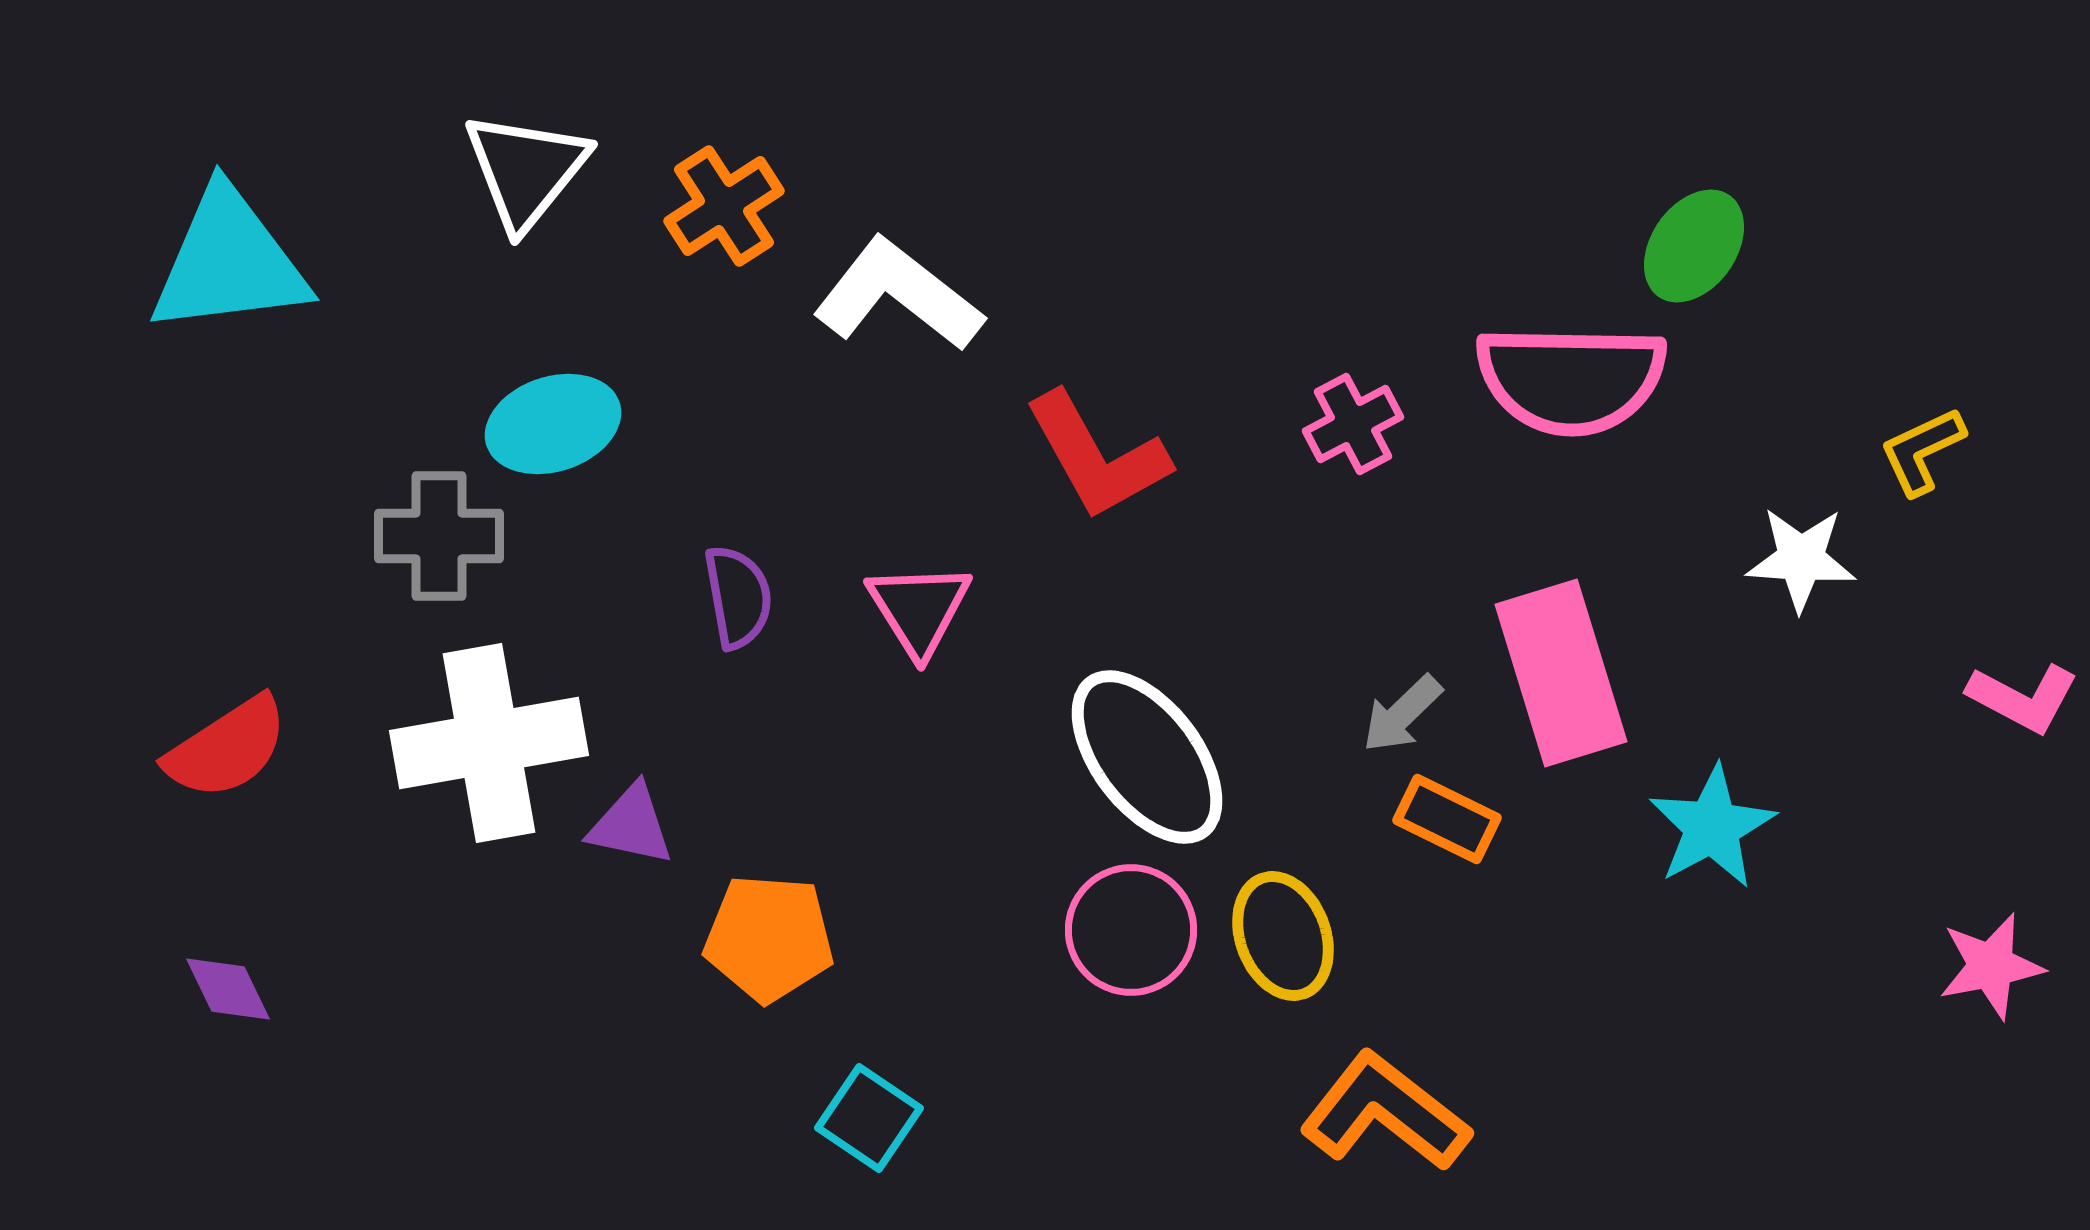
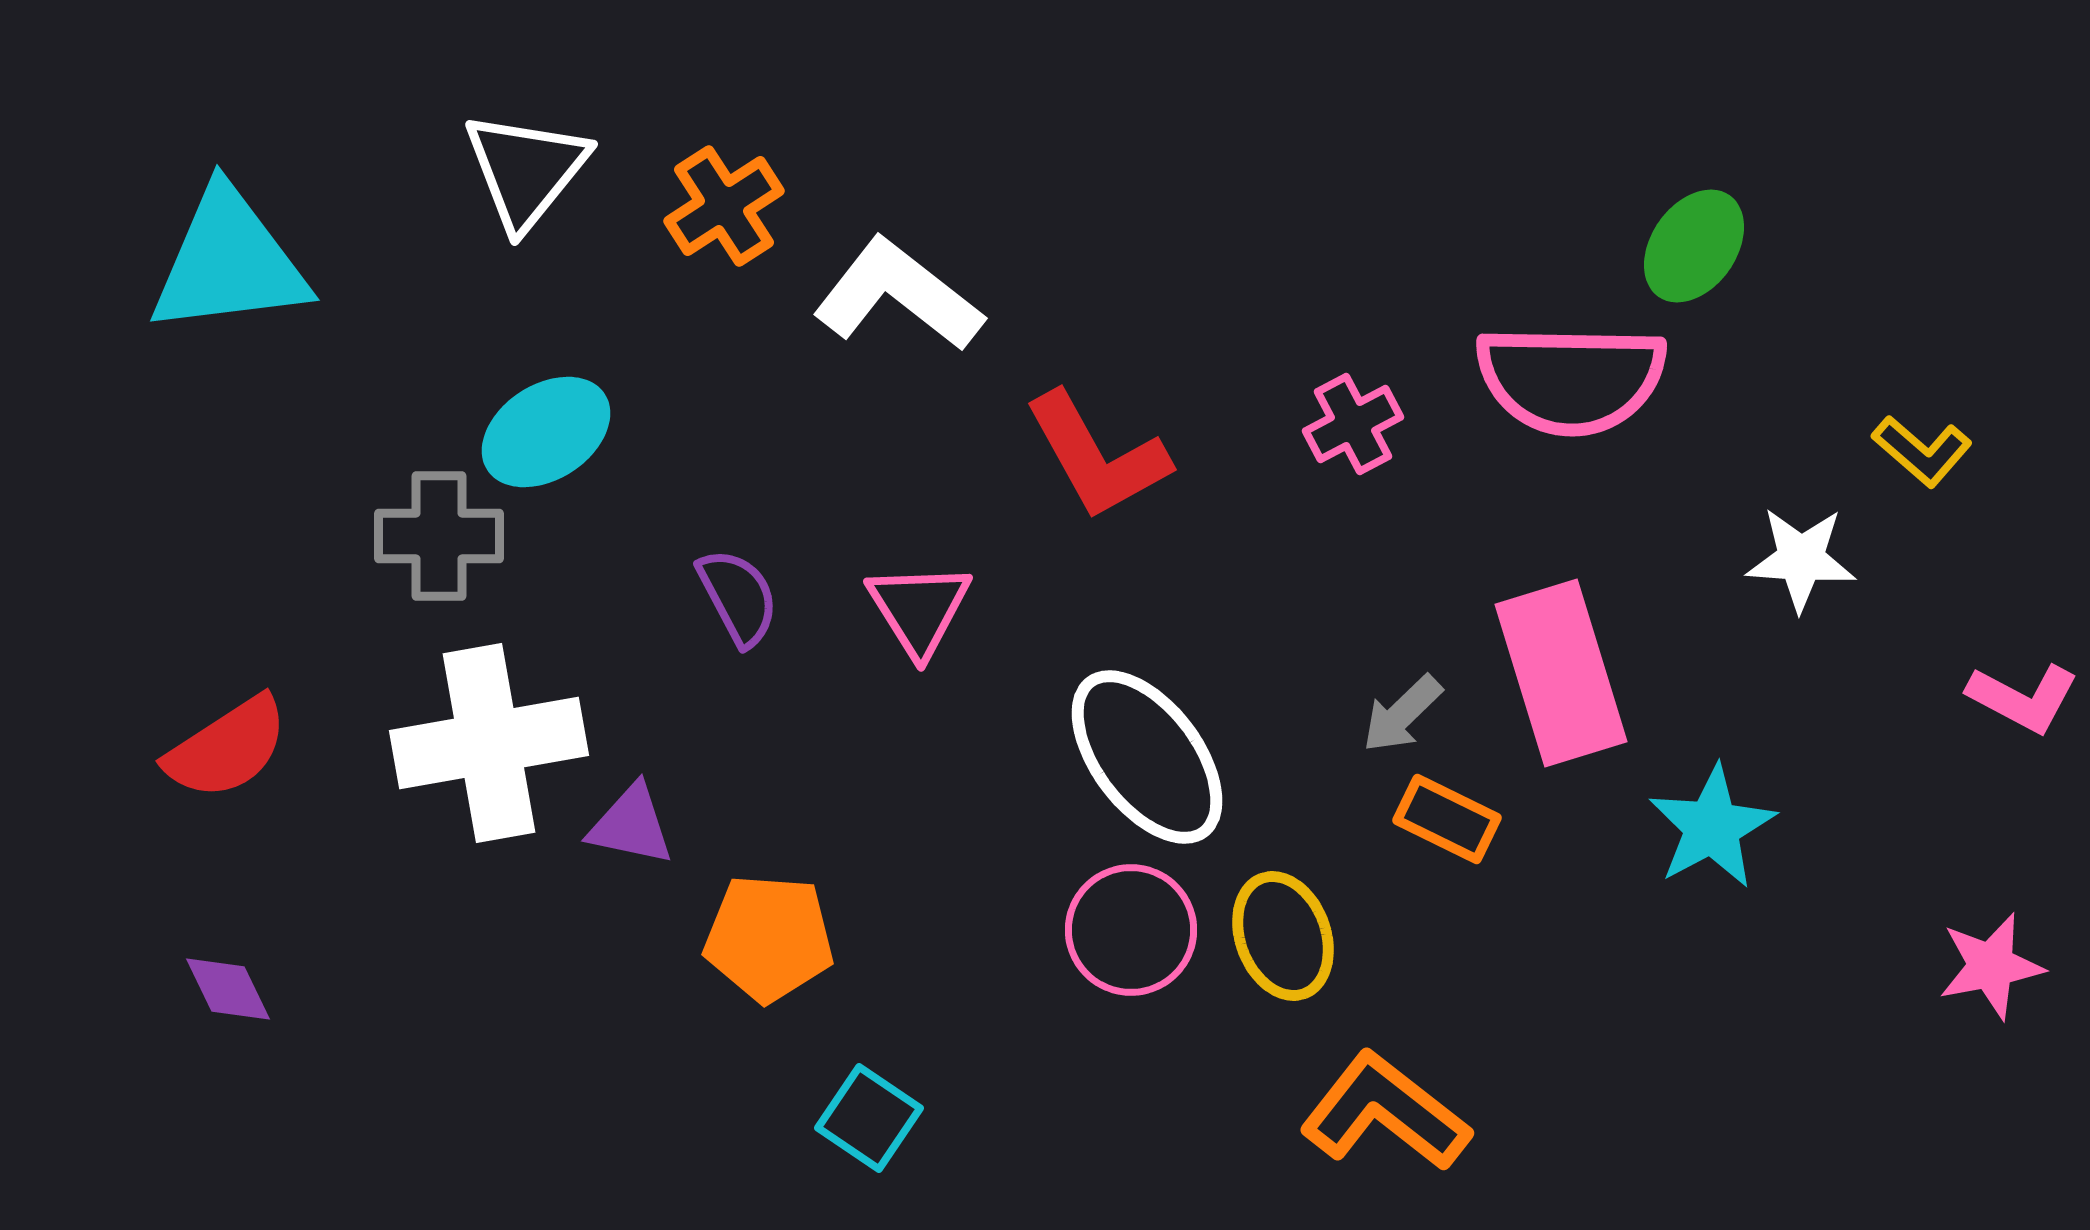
cyan ellipse: moved 7 px left, 8 px down; rotated 15 degrees counterclockwise
yellow L-shape: rotated 114 degrees counterclockwise
purple semicircle: rotated 18 degrees counterclockwise
